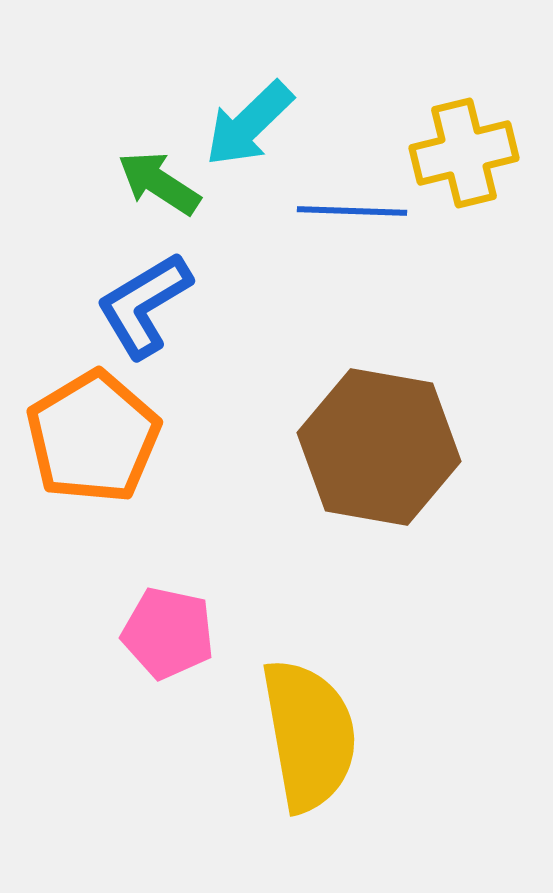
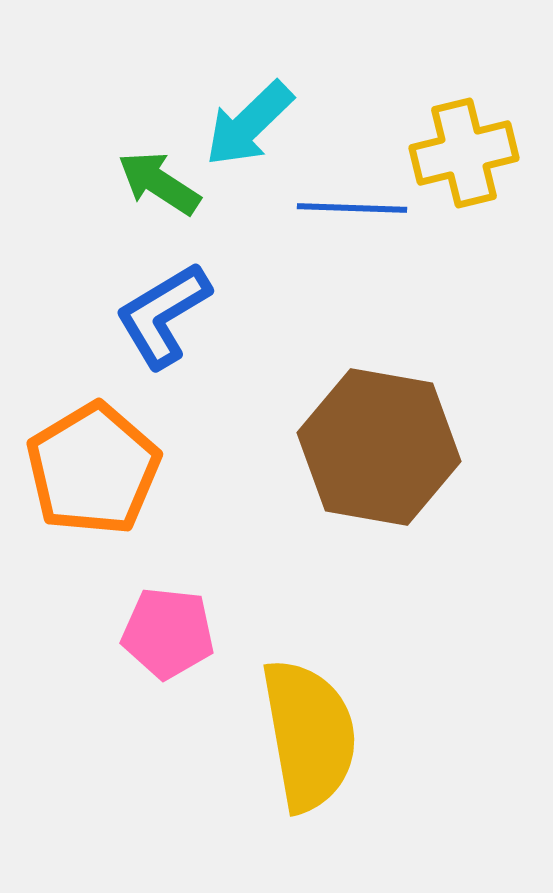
blue line: moved 3 px up
blue L-shape: moved 19 px right, 10 px down
orange pentagon: moved 32 px down
pink pentagon: rotated 6 degrees counterclockwise
